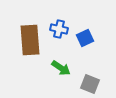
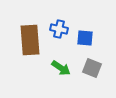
blue square: rotated 30 degrees clockwise
gray square: moved 2 px right, 16 px up
